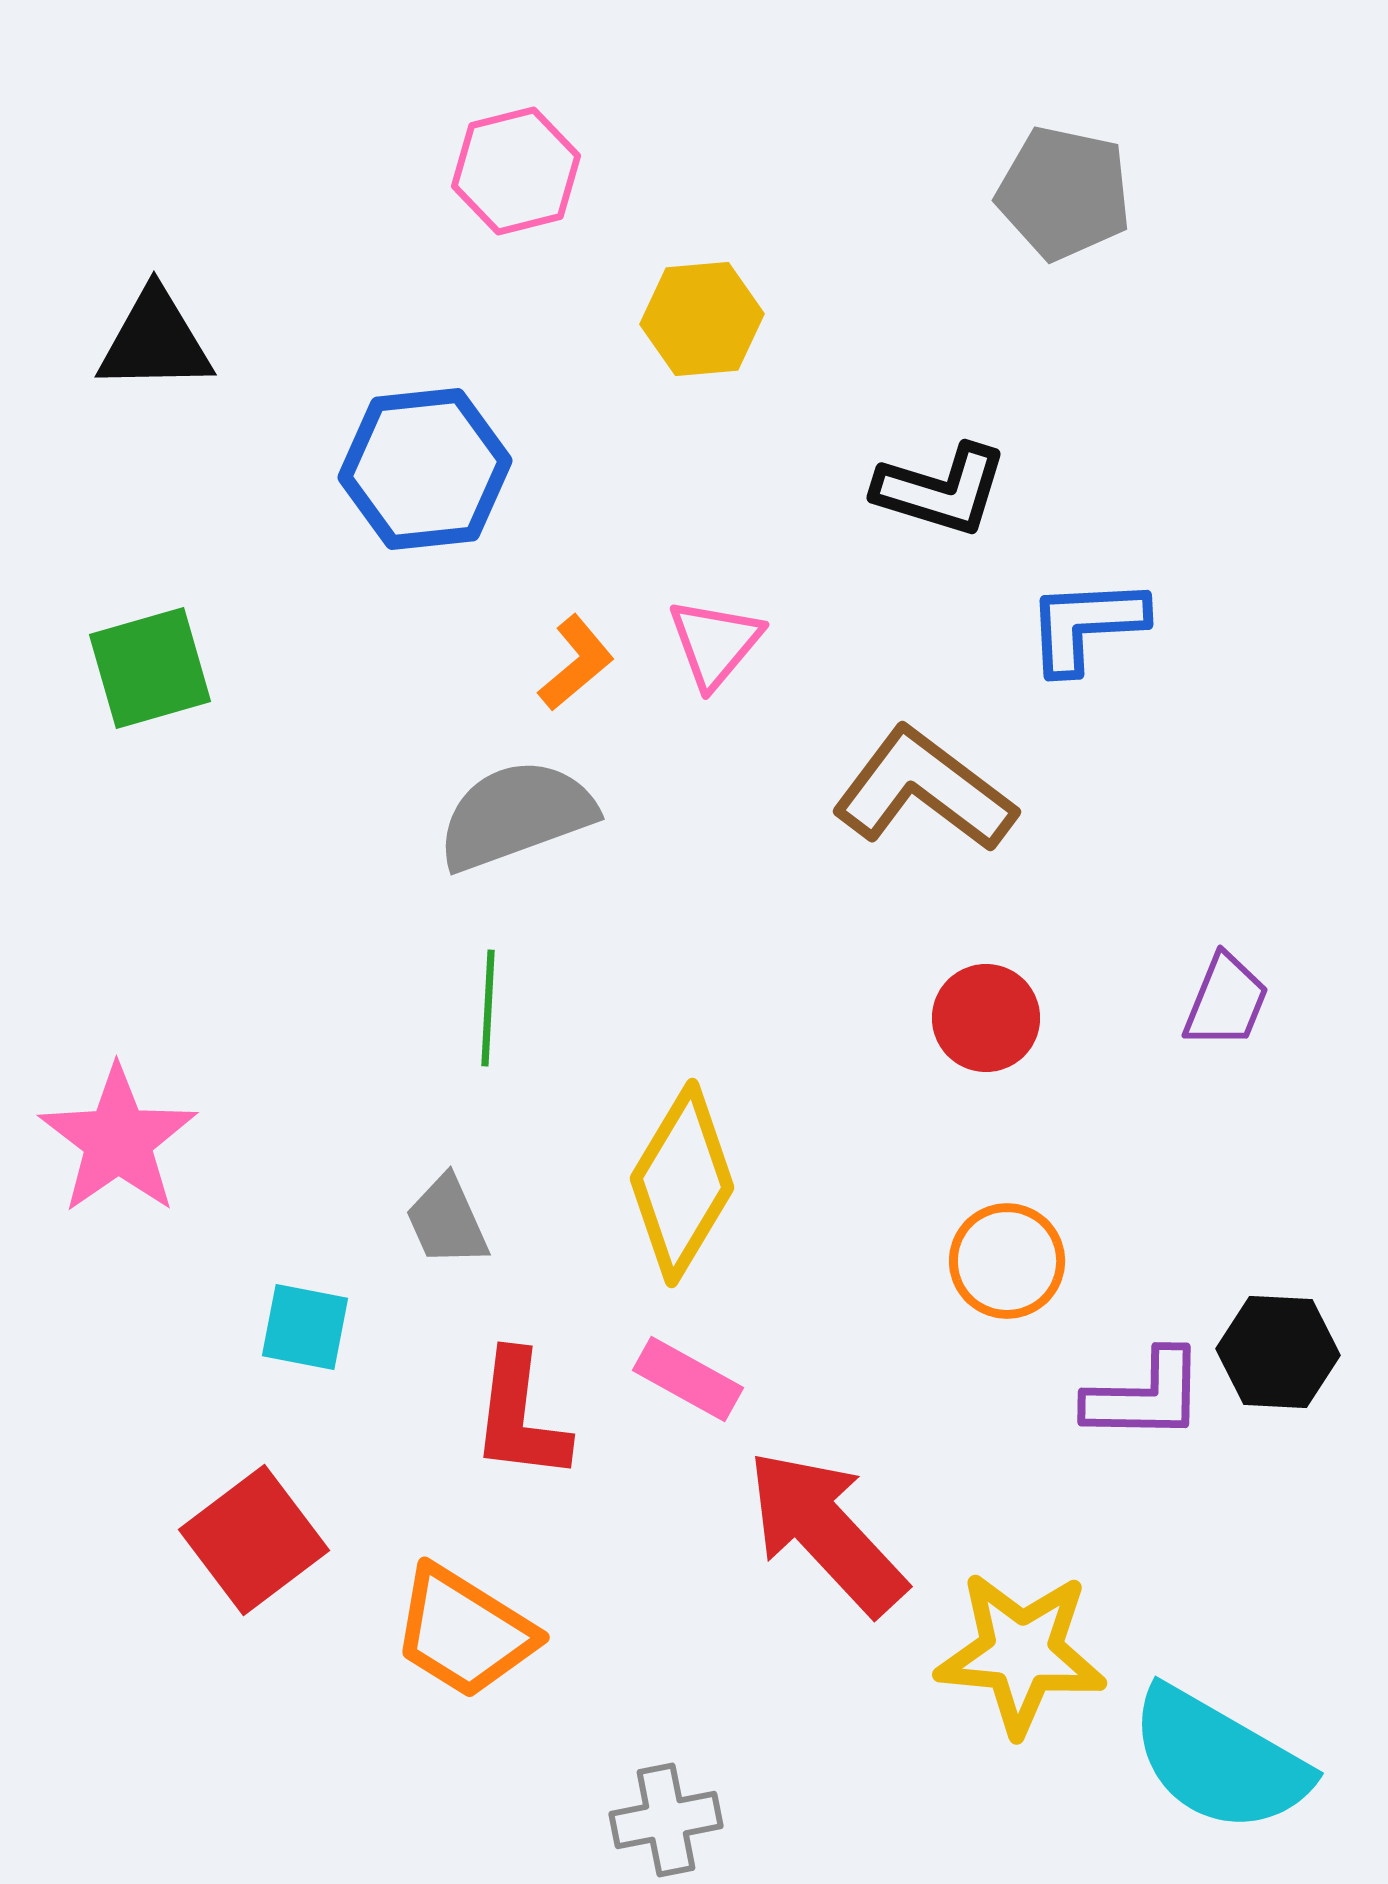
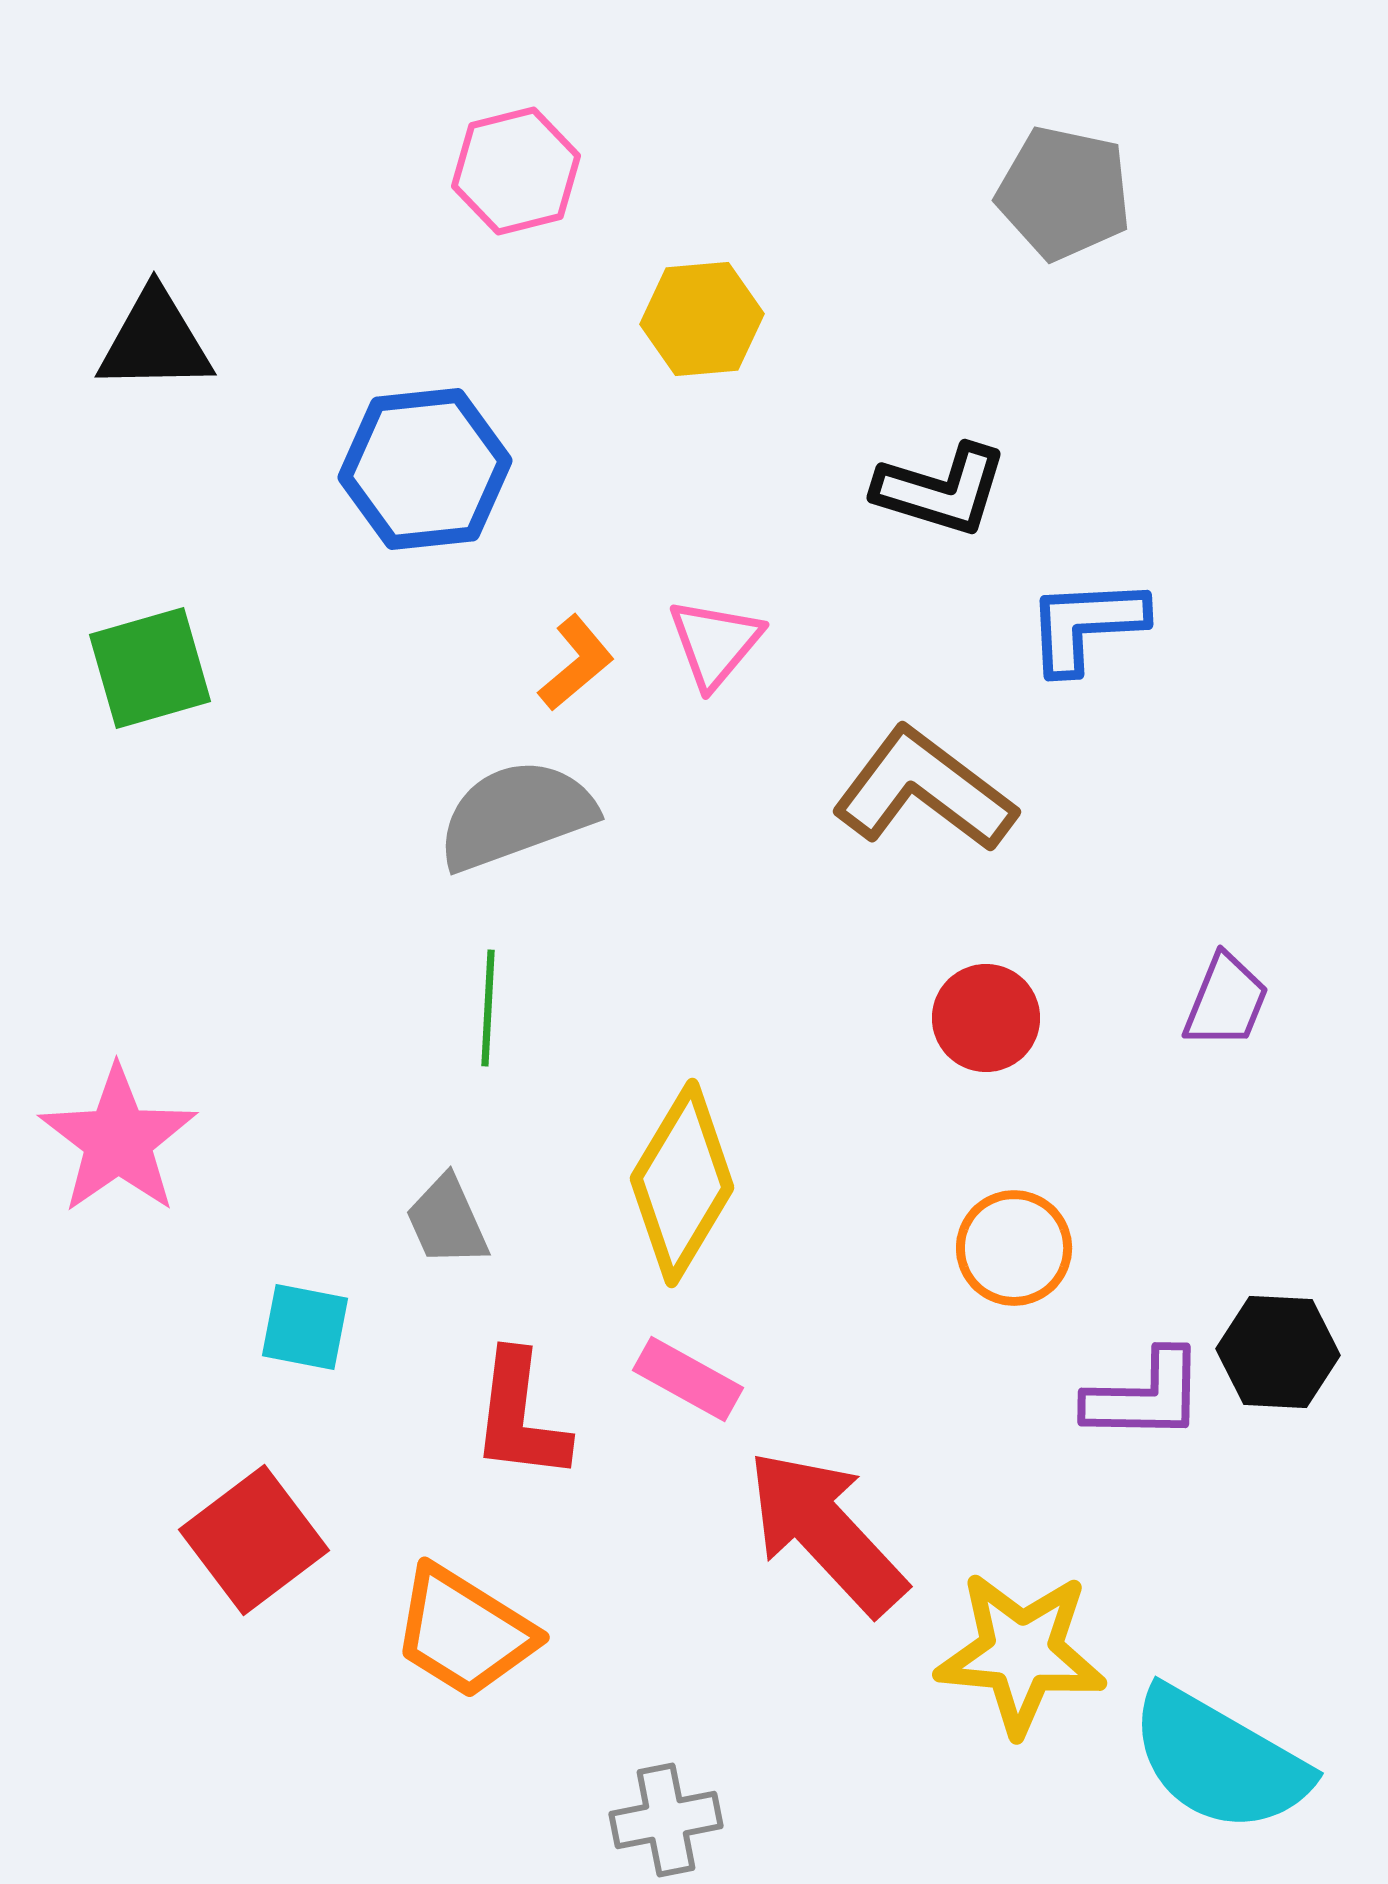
orange circle: moved 7 px right, 13 px up
